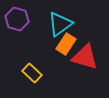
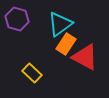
red triangle: rotated 12 degrees clockwise
